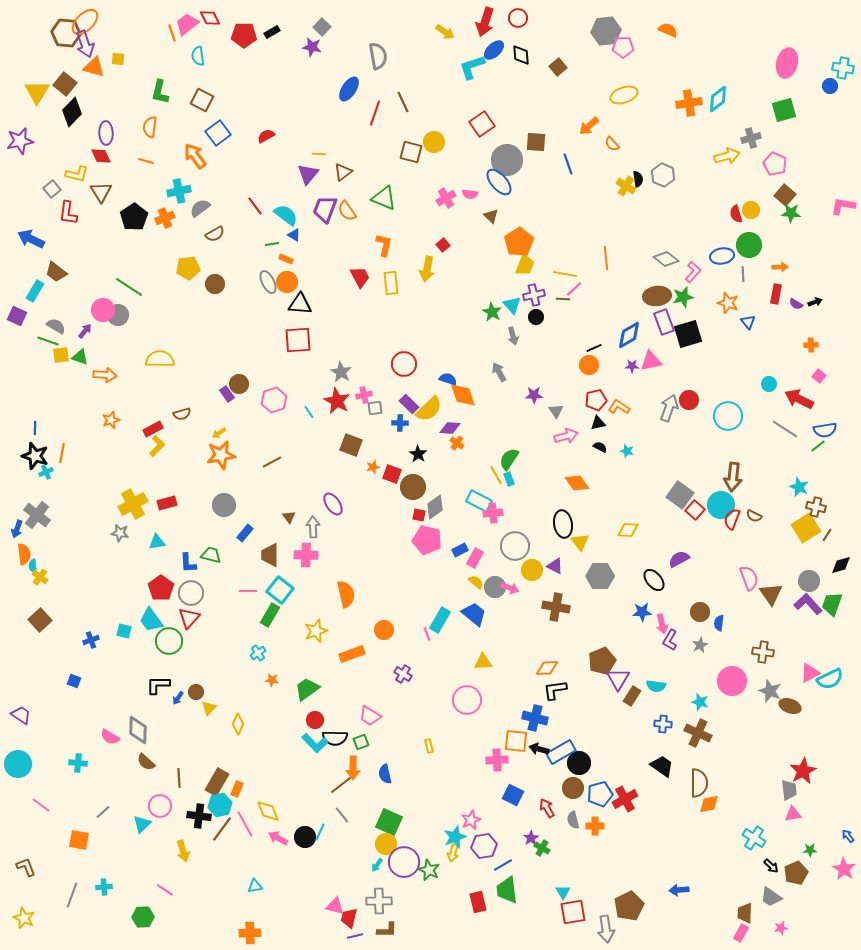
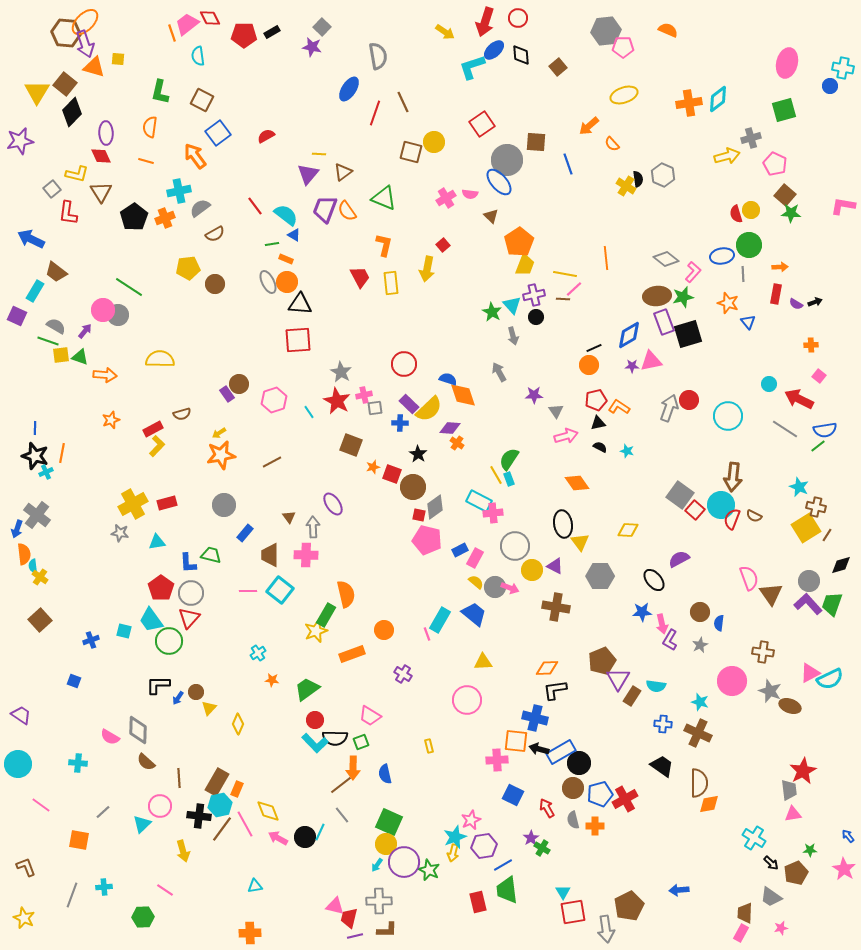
green rectangle at (270, 615): moved 56 px right
black arrow at (771, 866): moved 3 px up
